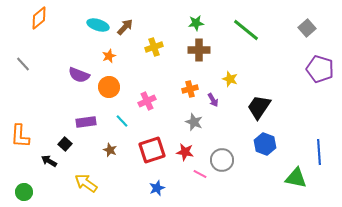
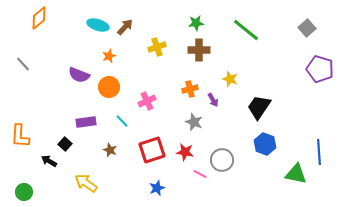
yellow cross: moved 3 px right
green triangle: moved 4 px up
